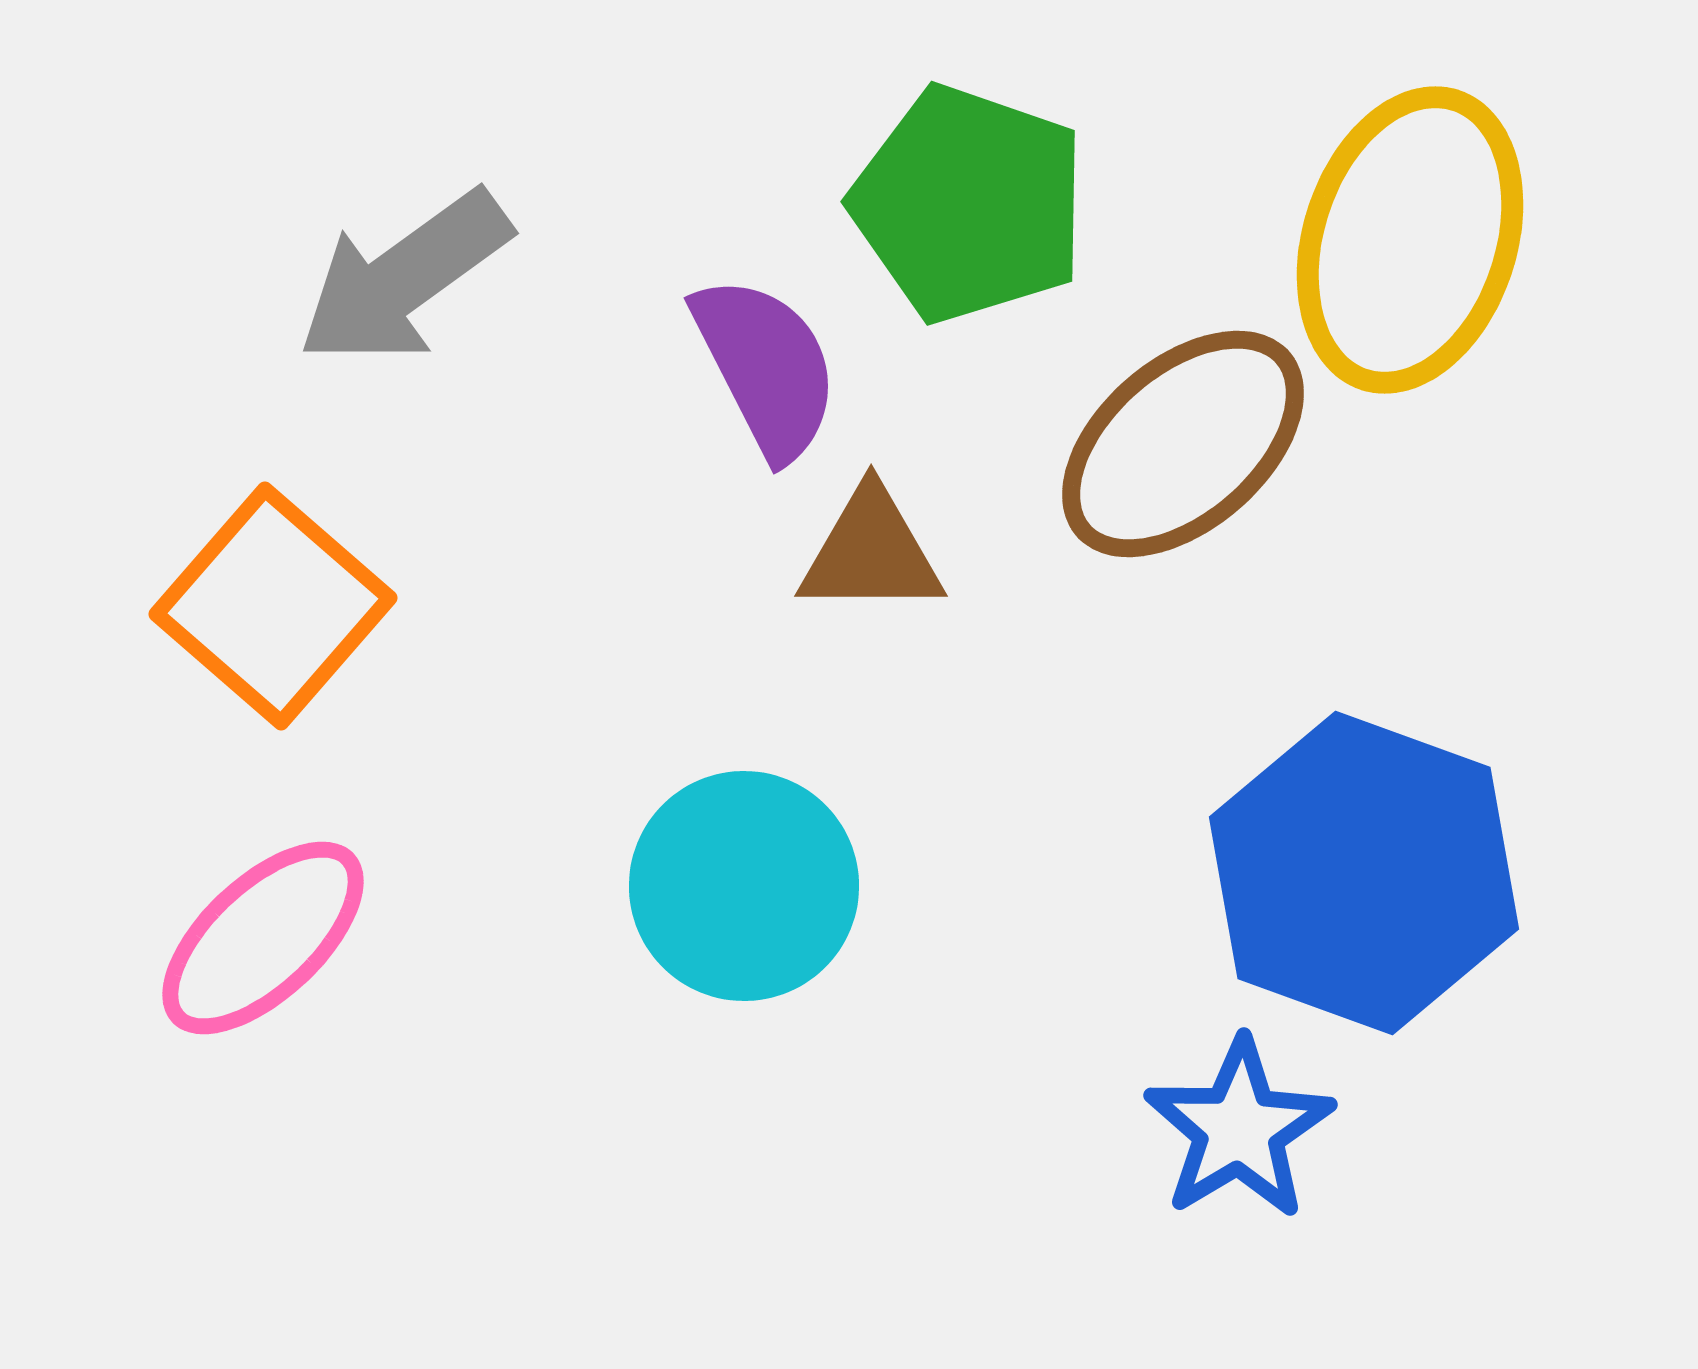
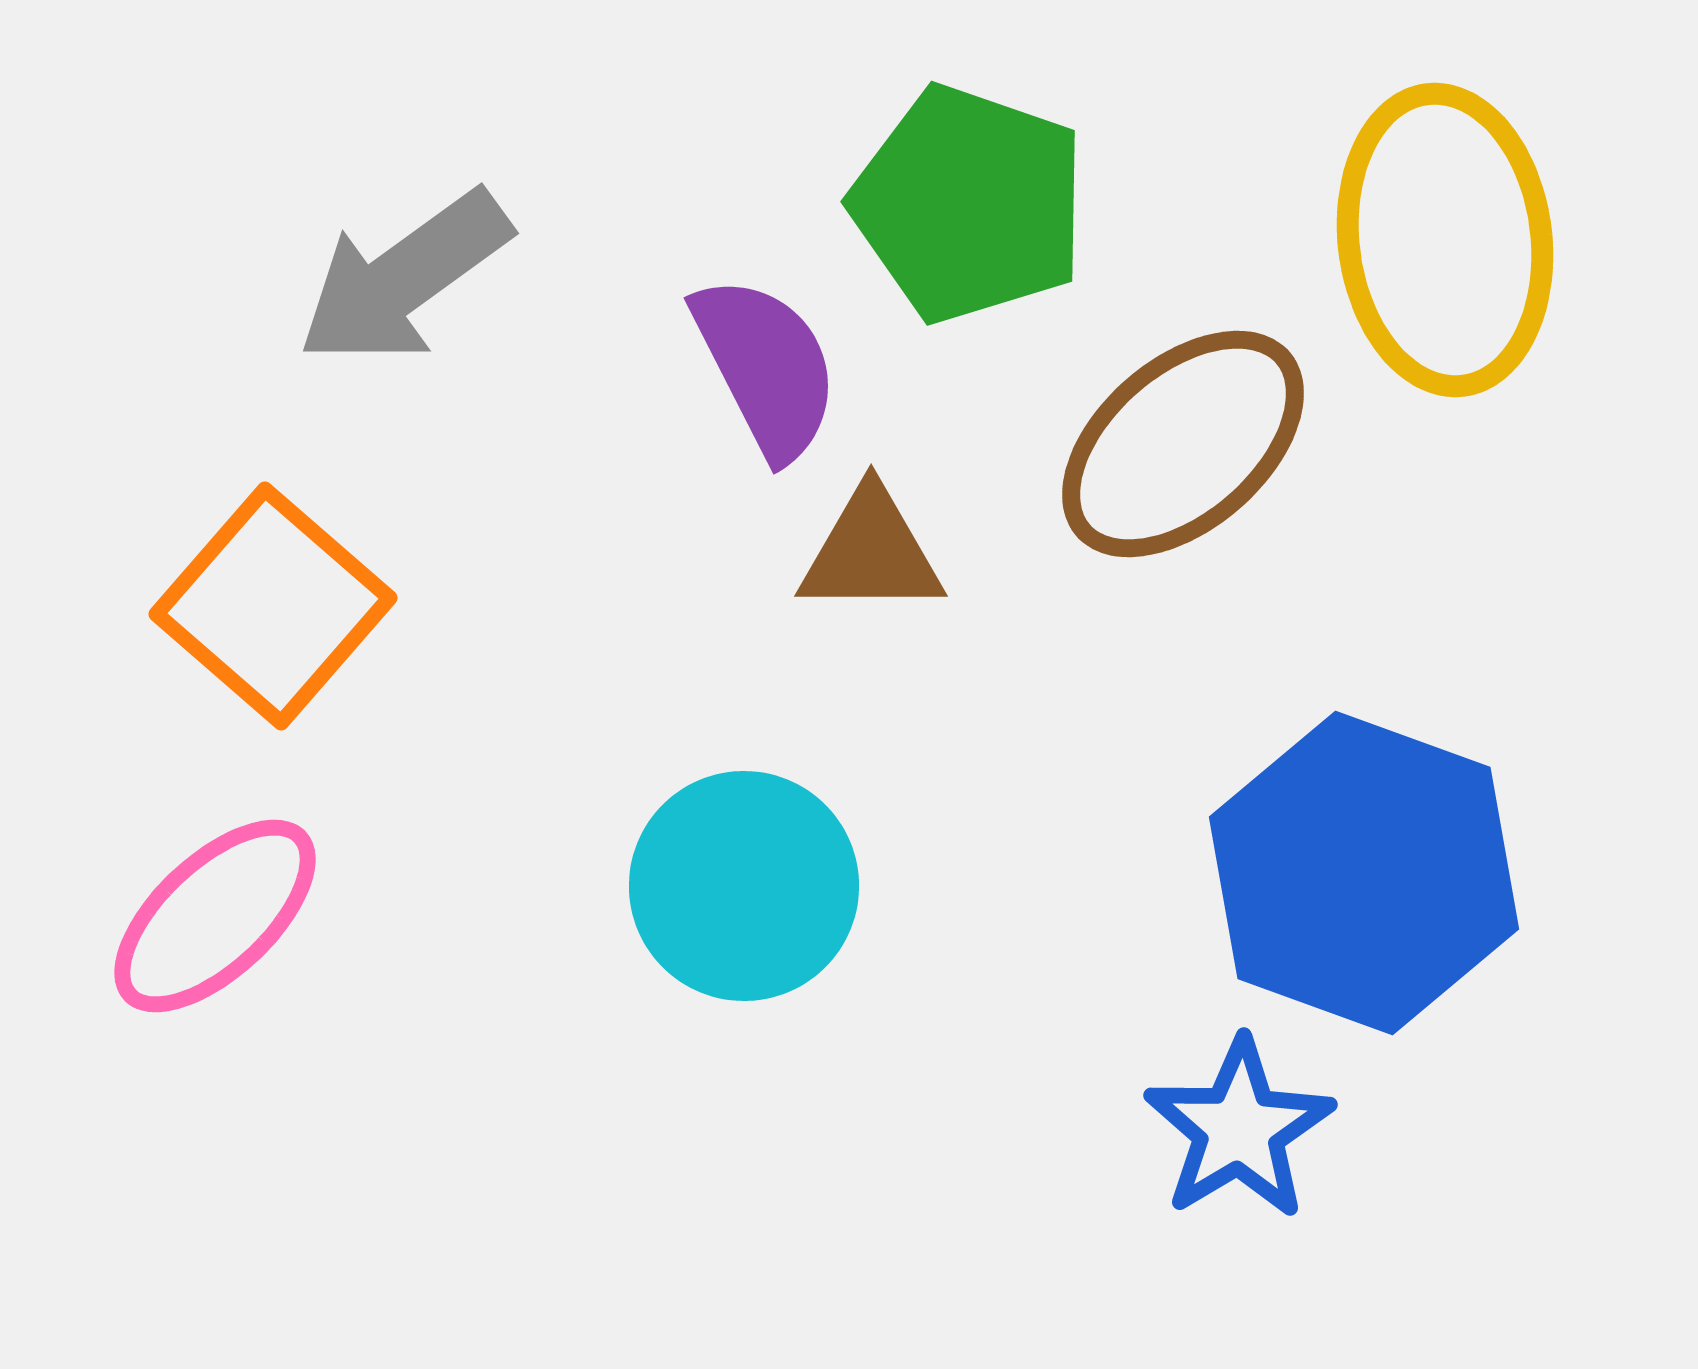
yellow ellipse: moved 35 px right; rotated 25 degrees counterclockwise
pink ellipse: moved 48 px left, 22 px up
